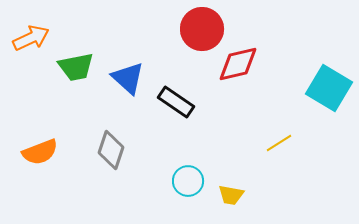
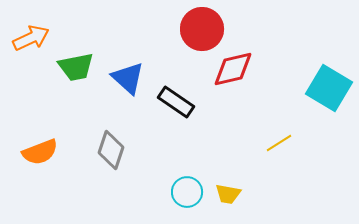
red diamond: moved 5 px left, 5 px down
cyan circle: moved 1 px left, 11 px down
yellow trapezoid: moved 3 px left, 1 px up
